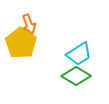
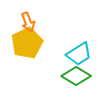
orange arrow: moved 1 px left, 2 px up
yellow pentagon: moved 6 px right; rotated 12 degrees clockwise
